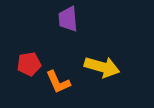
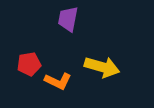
purple trapezoid: rotated 16 degrees clockwise
orange L-shape: moved 1 px up; rotated 40 degrees counterclockwise
